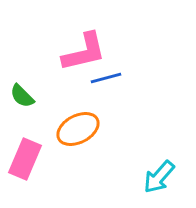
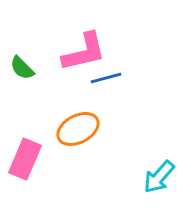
green semicircle: moved 28 px up
